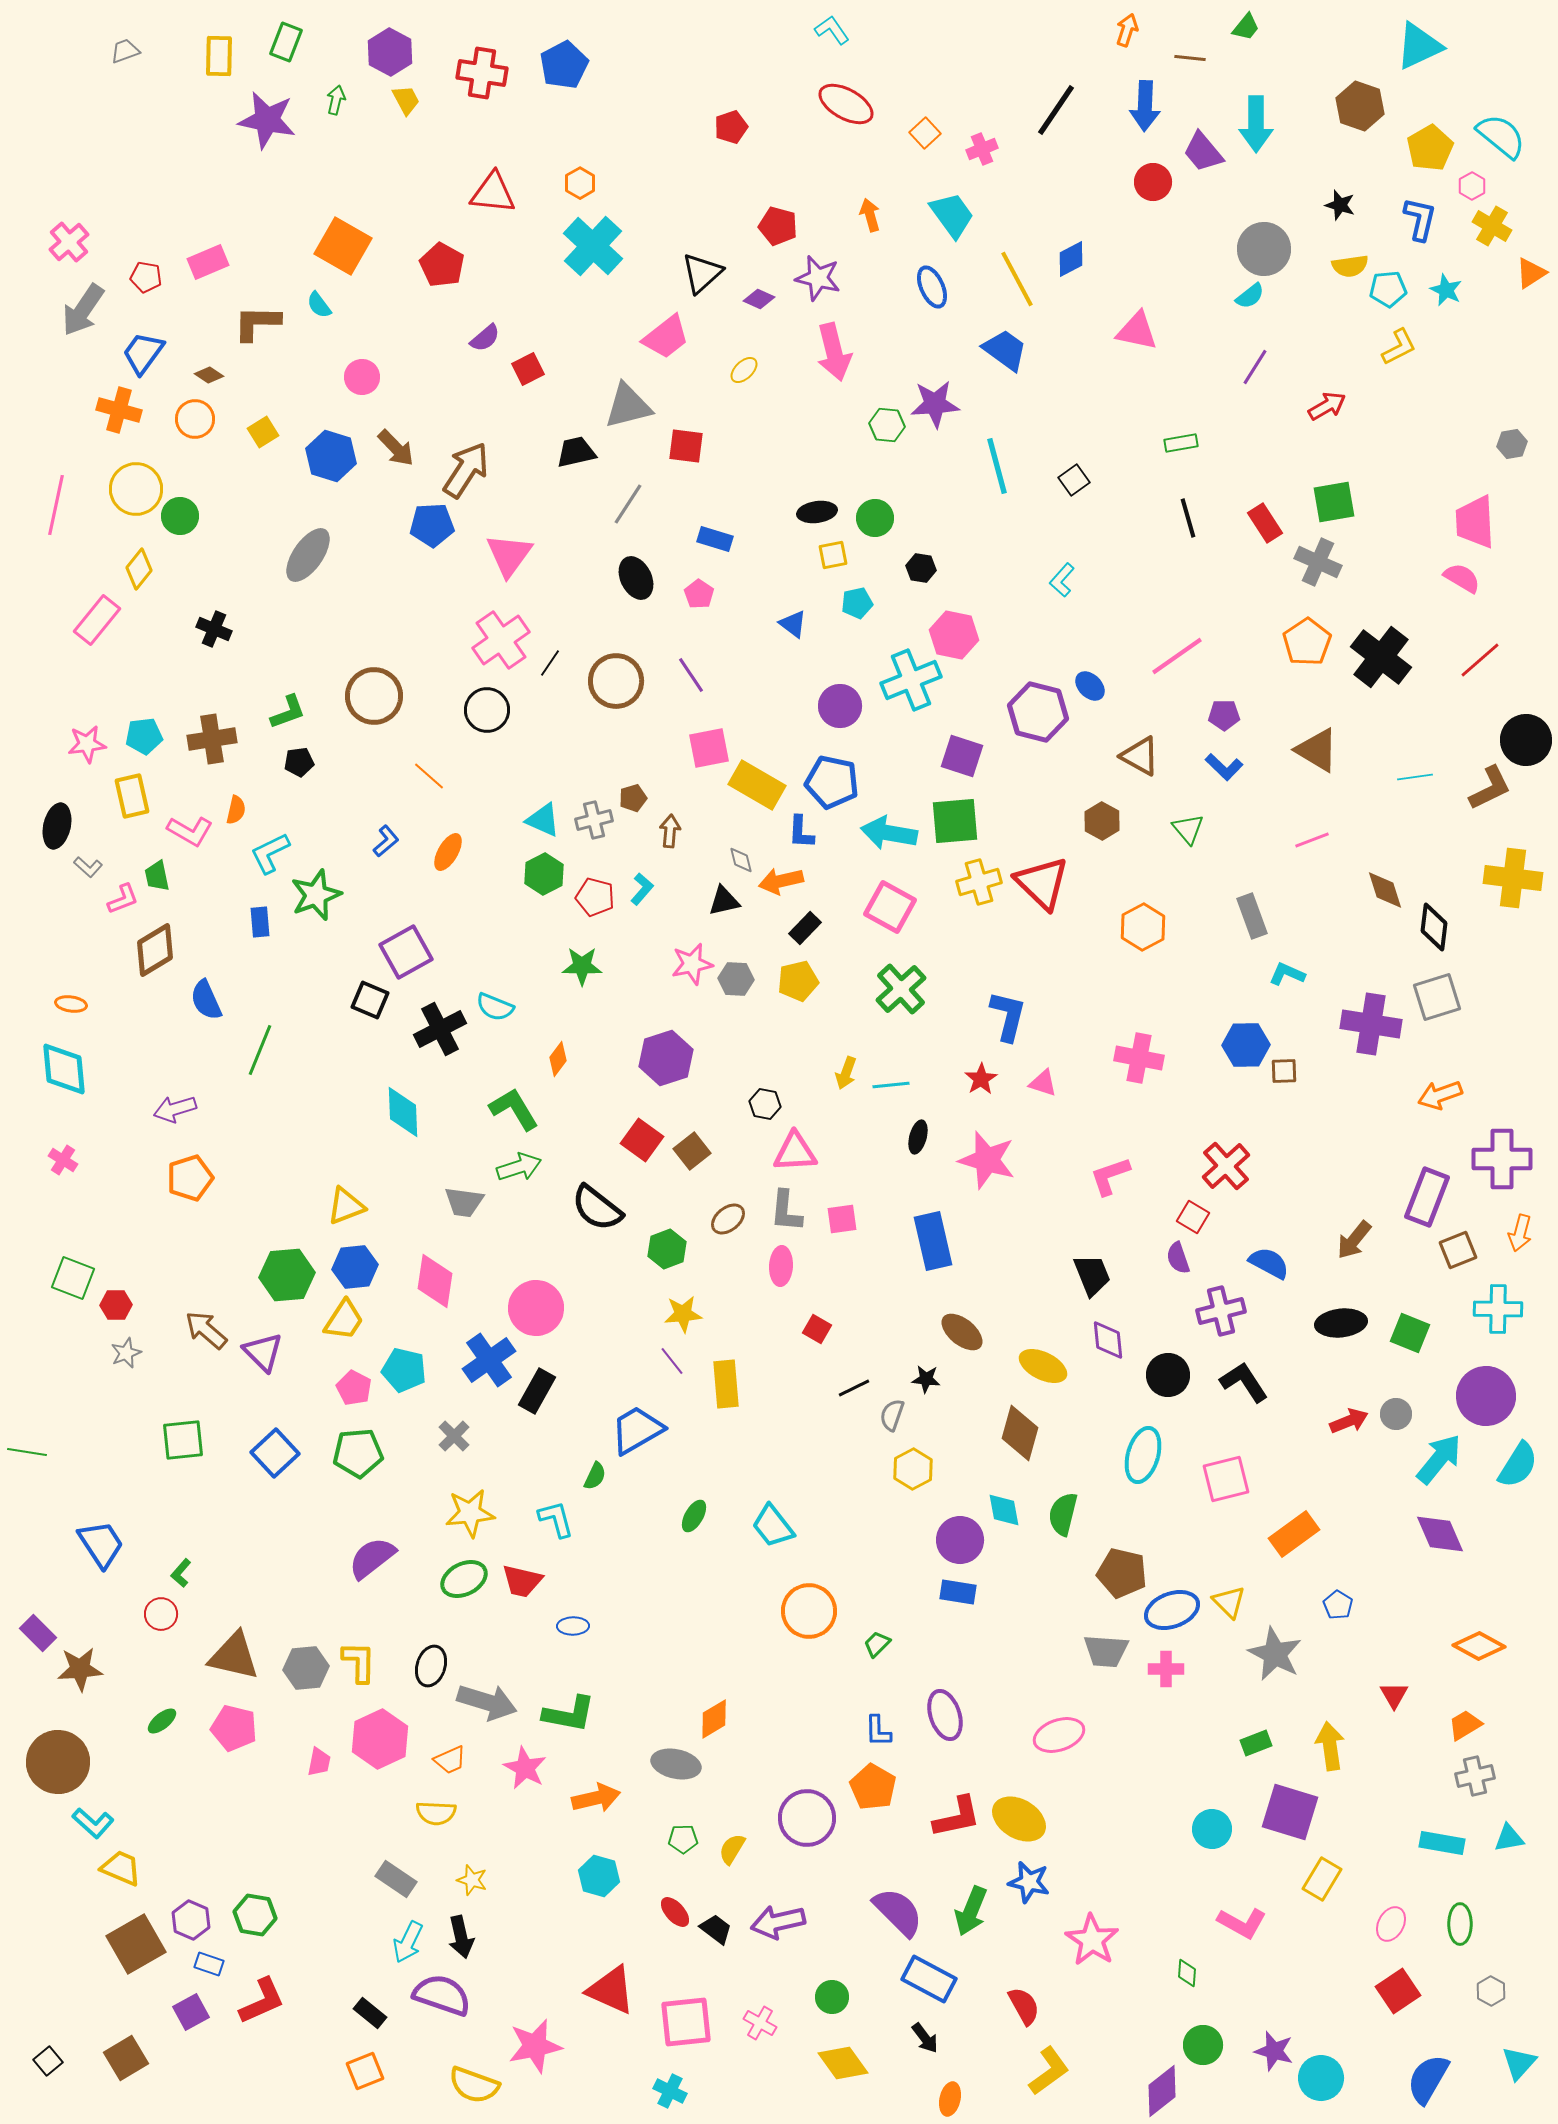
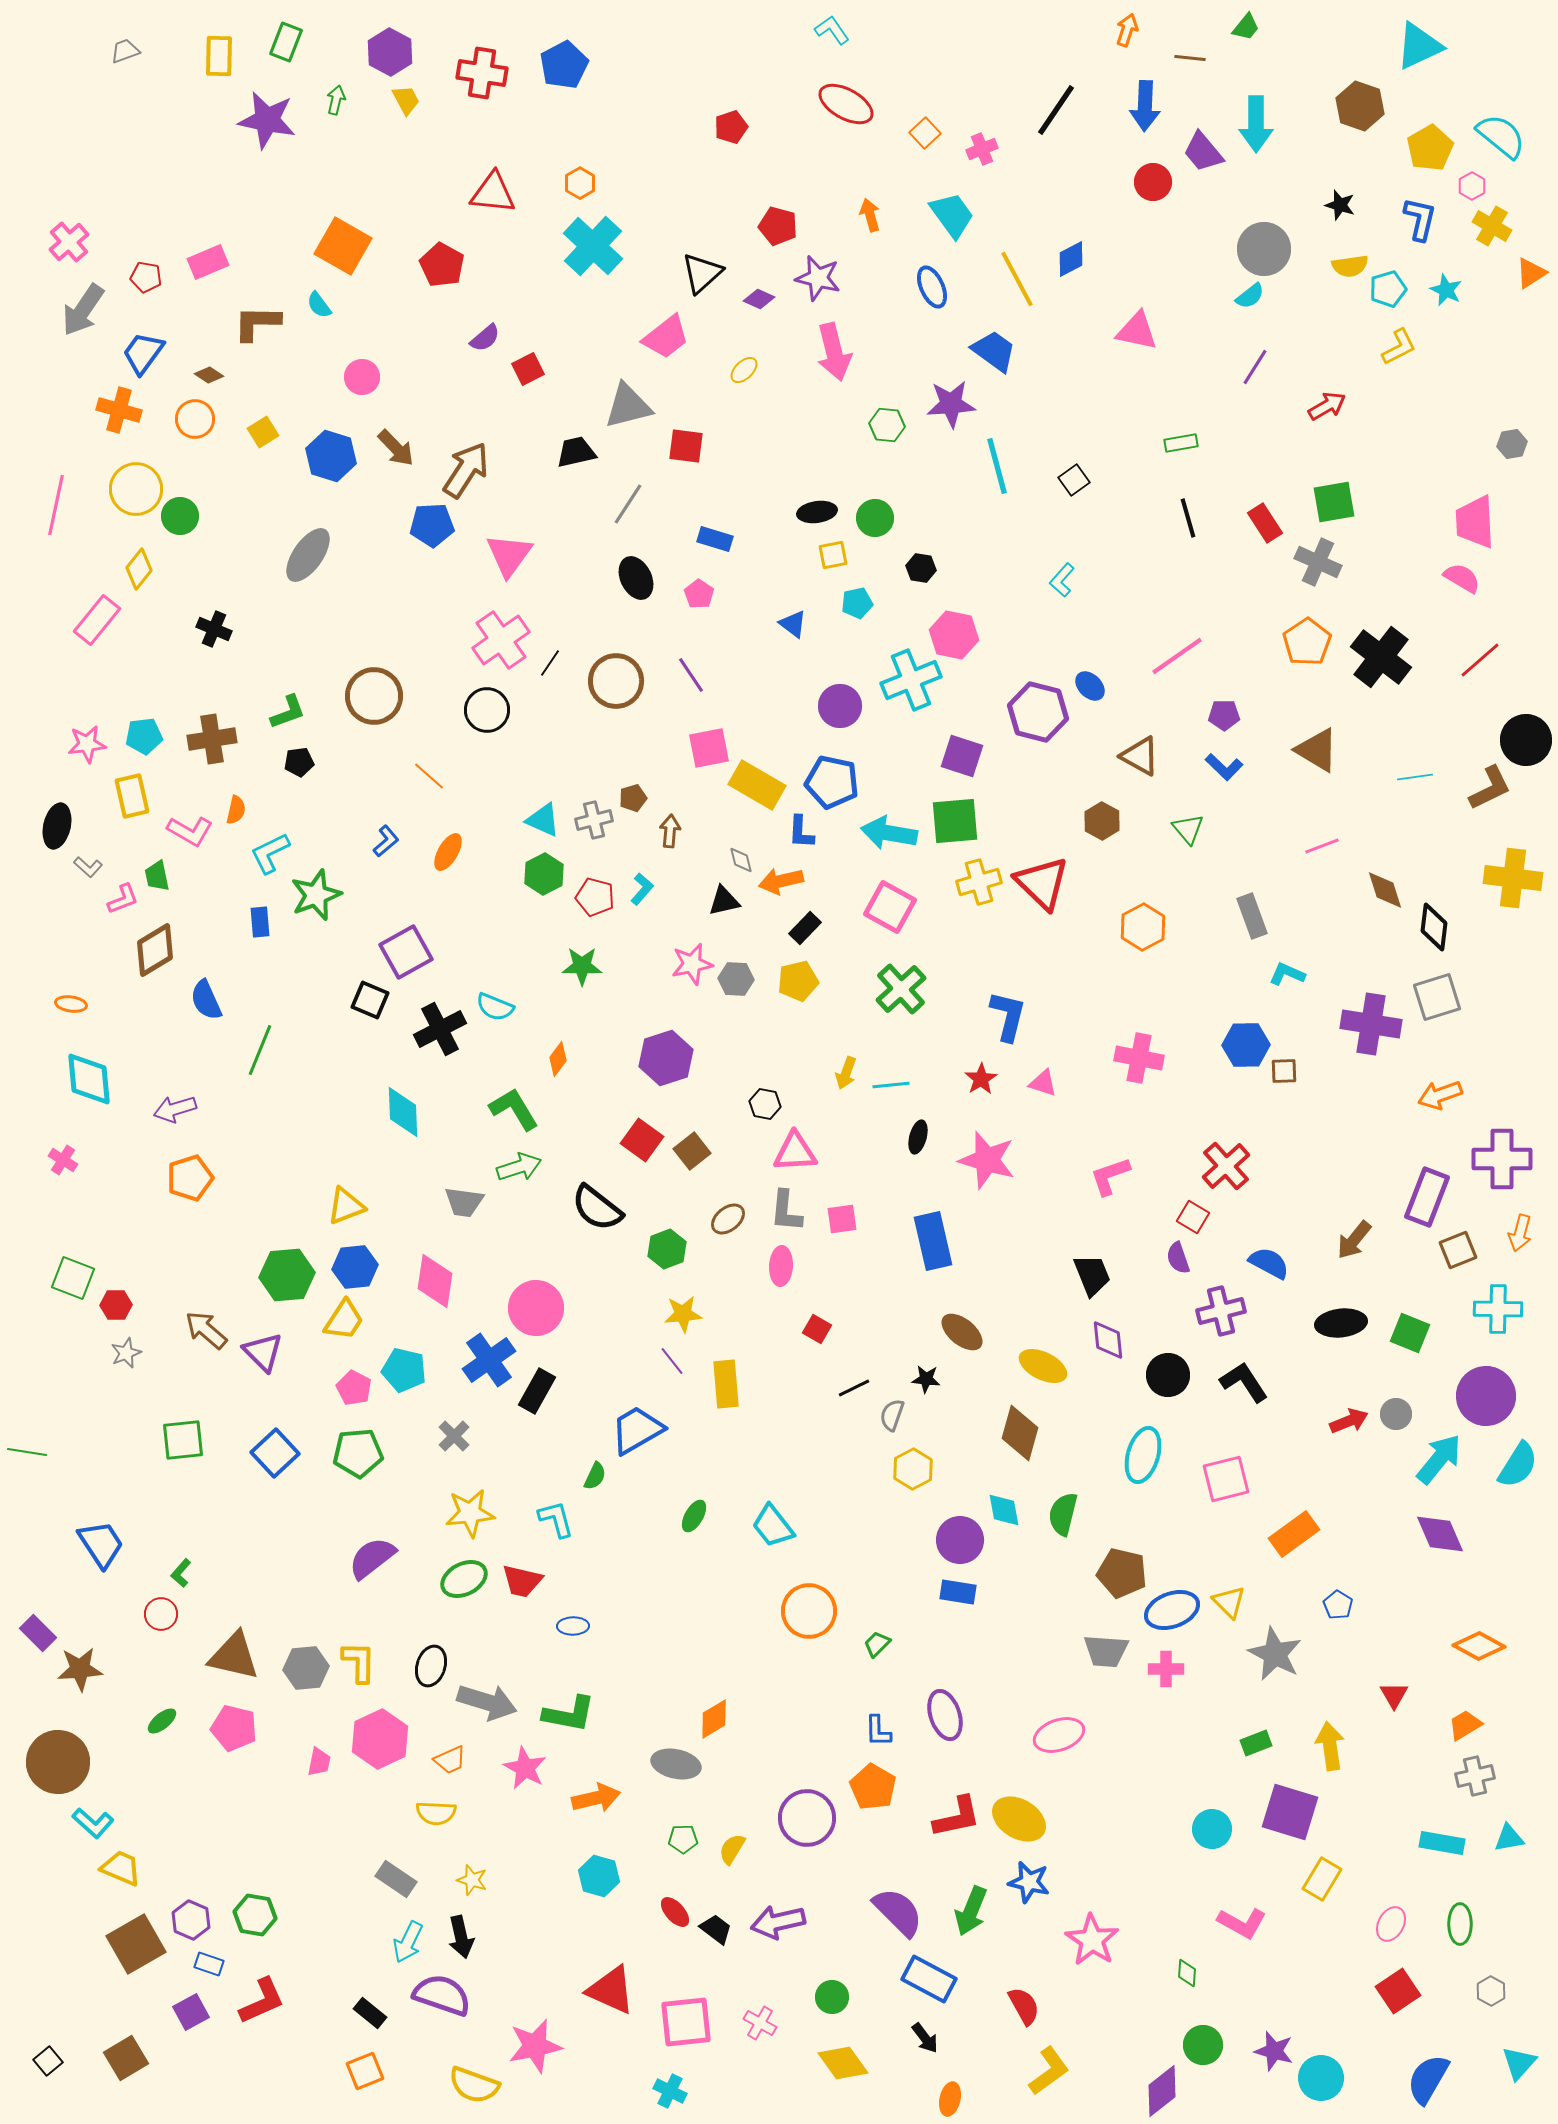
cyan pentagon at (1388, 289): rotated 12 degrees counterclockwise
blue trapezoid at (1005, 350): moved 11 px left, 1 px down
purple star at (935, 404): moved 16 px right
pink line at (1312, 840): moved 10 px right, 6 px down
cyan diamond at (64, 1069): moved 25 px right, 10 px down
